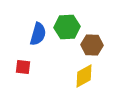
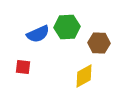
blue semicircle: rotated 50 degrees clockwise
brown hexagon: moved 7 px right, 2 px up
